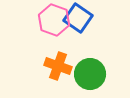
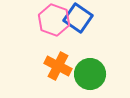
orange cross: rotated 8 degrees clockwise
